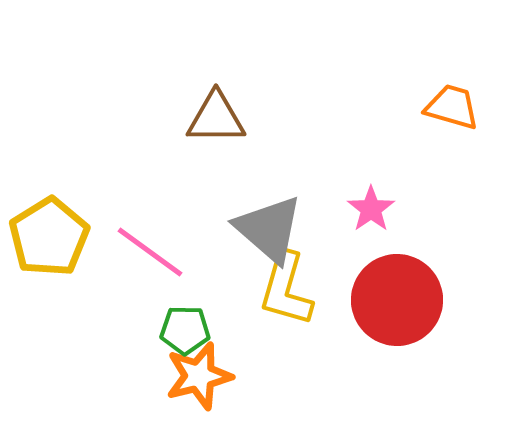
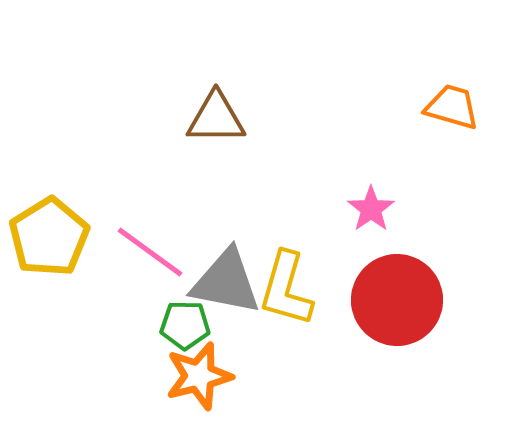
gray triangle: moved 43 px left, 53 px down; rotated 30 degrees counterclockwise
green pentagon: moved 5 px up
